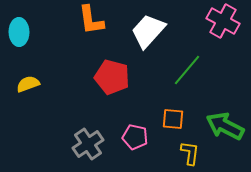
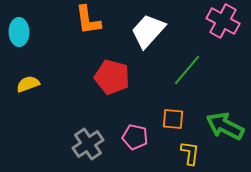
orange L-shape: moved 3 px left
